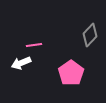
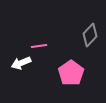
pink line: moved 5 px right, 1 px down
